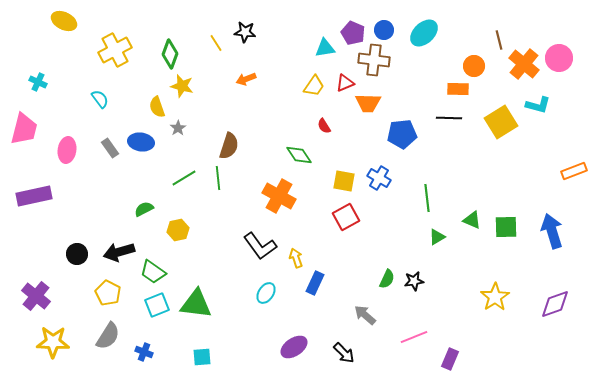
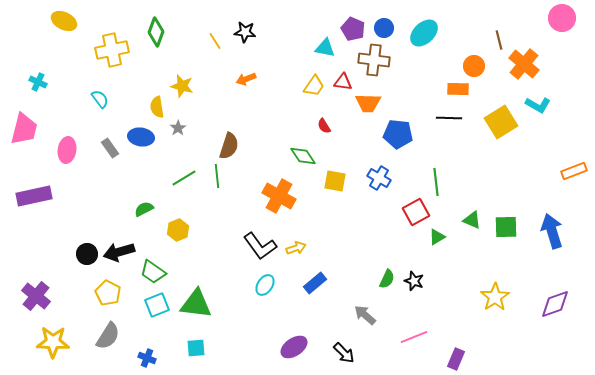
blue circle at (384, 30): moved 2 px up
purple pentagon at (353, 33): moved 4 px up
yellow line at (216, 43): moved 1 px left, 2 px up
cyan triangle at (325, 48): rotated 20 degrees clockwise
yellow cross at (115, 50): moved 3 px left; rotated 16 degrees clockwise
green diamond at (170, 54): moved 14 px left, 22 px up
pink circle at (559, 58): moved 3 px right, 40 px up
red triangle at (345, 83): moved 2 px left, 1 px up; rotated 30 degrees clockwise
cyan L-shape at (538, 105): rotated 15 degrees clockwise
yellow semicircle at (157, 107): rotated 10 degrees clockwise
blue pentagon at (402, 134): moved 4 px left; rotated 12 degrees clockwise
blue ellipse at (141, 142): moved 5 px up
green diamond at (299, 155): moved 4 px right, 1 px down
green line at (218, 178): moved 1 px left, 2 px up
yellow square at (344, 181): moved 9 px left
green line at (427, 198): moved 9 px right, 16 px up
red square at (346, 217): moved 70 px right, 5 px up
yellow hexagon at (178, 230): rotated 10 degrees counterclockwise
black circle at (77, 254): moved 10 px right
yellow arrow at (296, 258): moved 10 px up; rotated 90 degrees clockwise
black star at (414, 281): rotated 30 degrees clockwise
blue rectangle at (315, 283): rotated 25 degrees clockwise
cyan ellipse at (266, 293): moved 1 px left, 8 px up
blue cross at (144, 352): moved 3 px right, 6 px down
cyan square at (202, 357): moved 6 px left, 9 px up
purple rectangle at (450, 359): moved 6 px right
